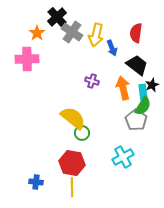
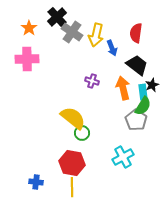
orange star: moved 8 px left, 5 px up
